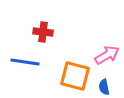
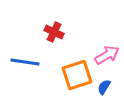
red cross: moved 11 px right; rotated 18 degrees clockwise
orange square: moved 2 px right, 1 px up; rotated 32 degrees counterclockwise
blue semicircle: rotated 42 degrees clockwise
